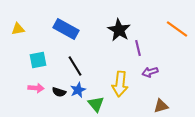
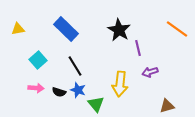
blue rectangle: rotated 15 degrees clockwise
cyan square: rotated 30 degrees counterclockwise
blue star: rotated 28 degrees counterclockwise
brown triangle: moved 6 px right
